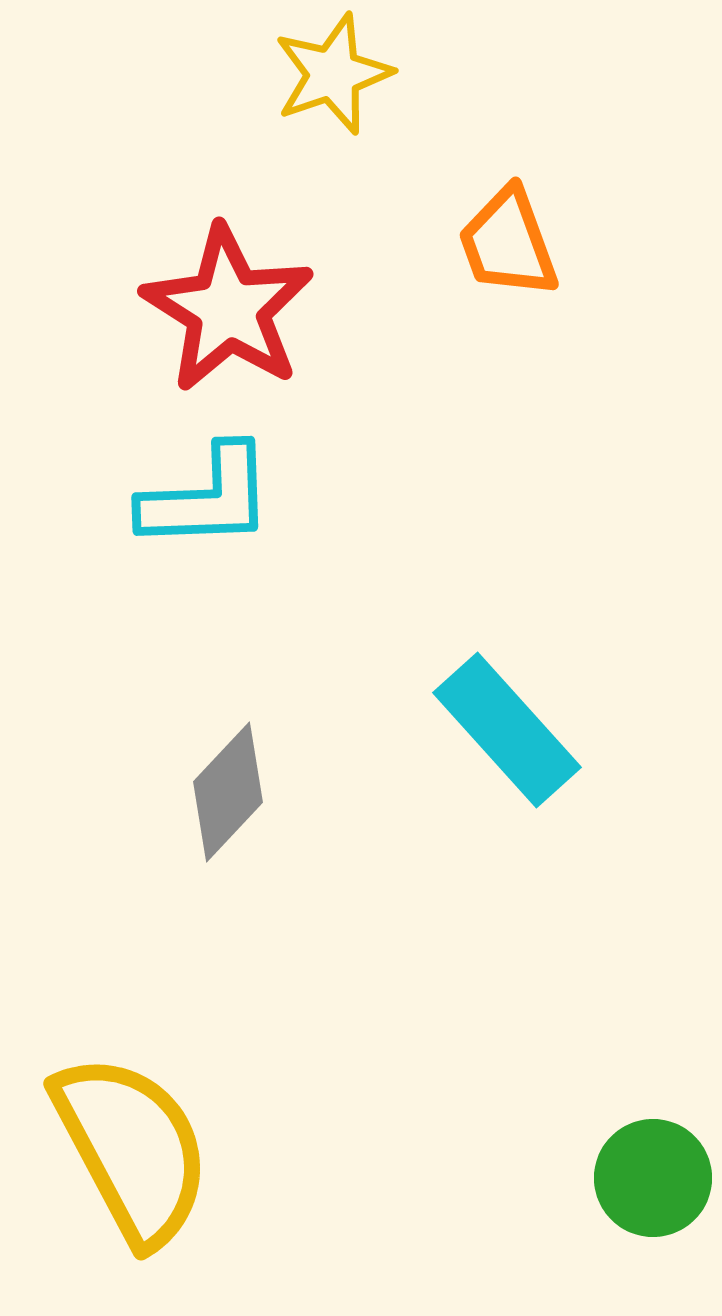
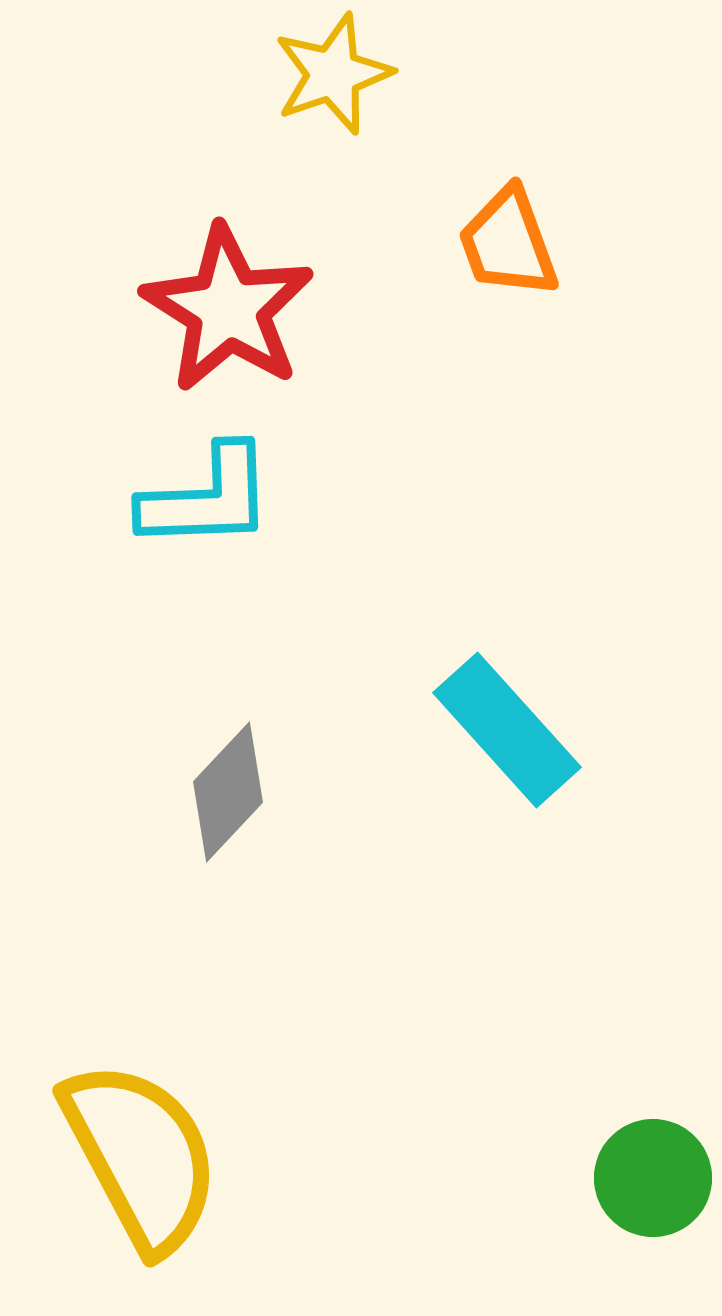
yellow semicircle: moved 9 px right, 7 px down
